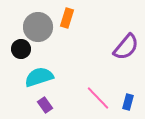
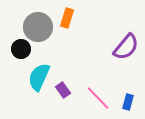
cyan semicircle: rotated 48 degrees counterclockwise
purple rectangle: moved 18 px right, 15 px up
